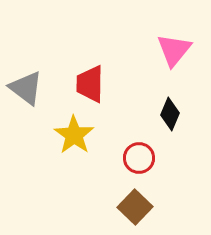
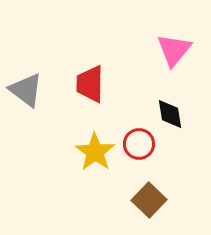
gray triangle: moved 2 px down
black diamond: rotated 32 degrees counterclockwise
yellow star: moved 21 px right, 17 px down
red circle: moved 14 px up
brown square: moved 14 px right, 7 px up
